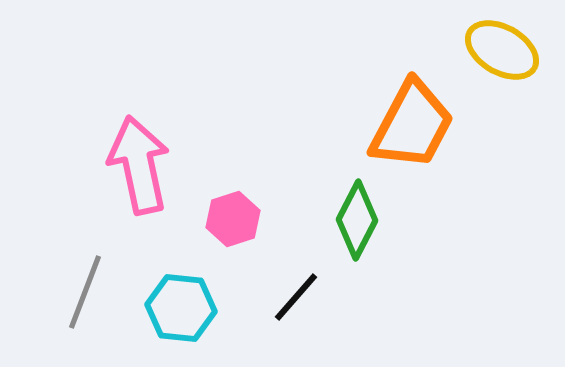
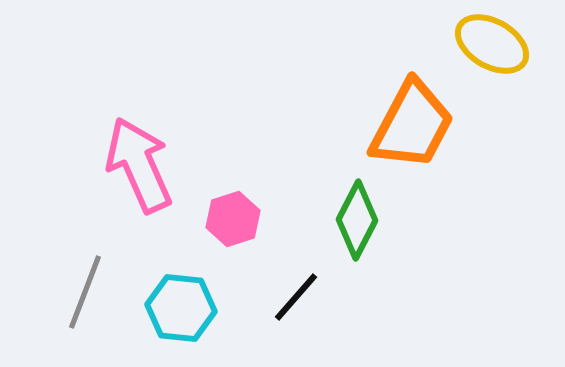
yellow ellipse: moved 10 px left, 6 px up
pink arrow: rotated 12 degrees counterclockwise
